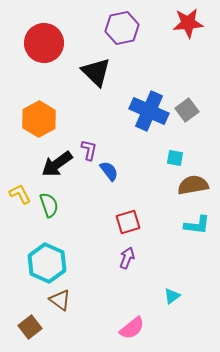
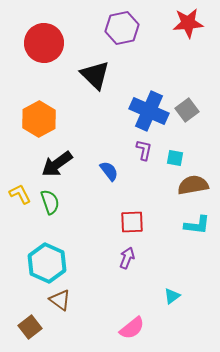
black triangle: moved 1 px left, 3 px down
purple L-shape: moved 55 px right
green semicircle: moved 1 px right, 3 px up
red square: moved 4 px right; rotated 15 degrees clockwise
